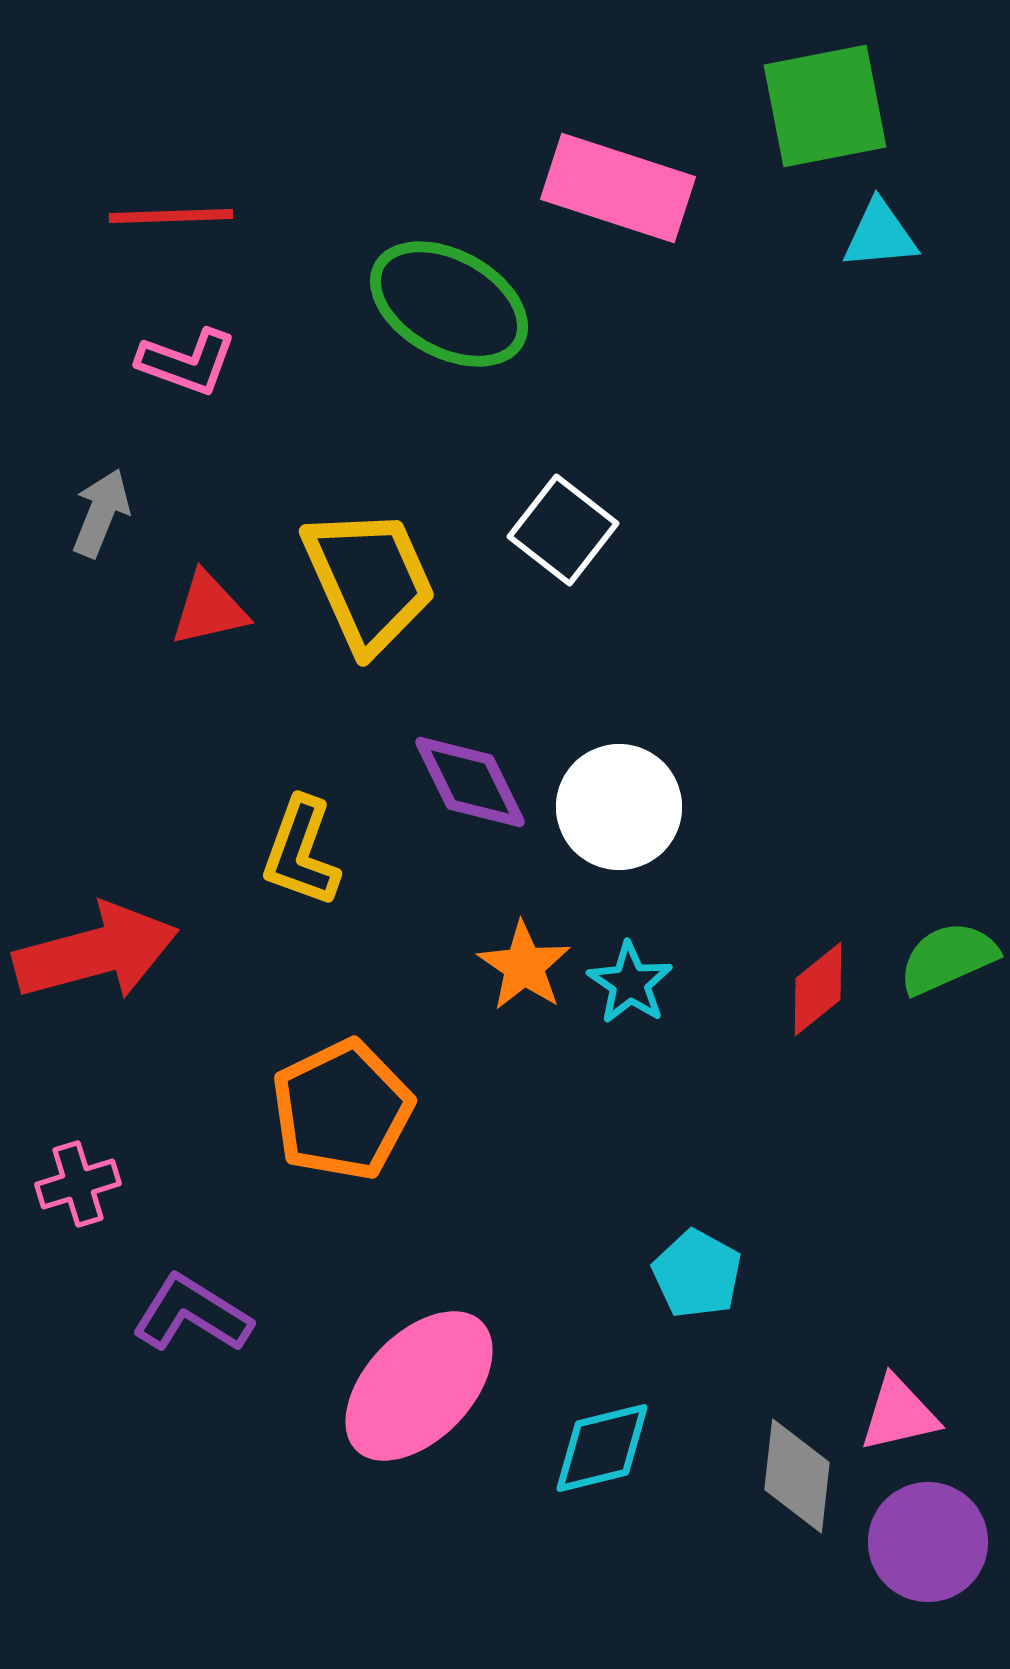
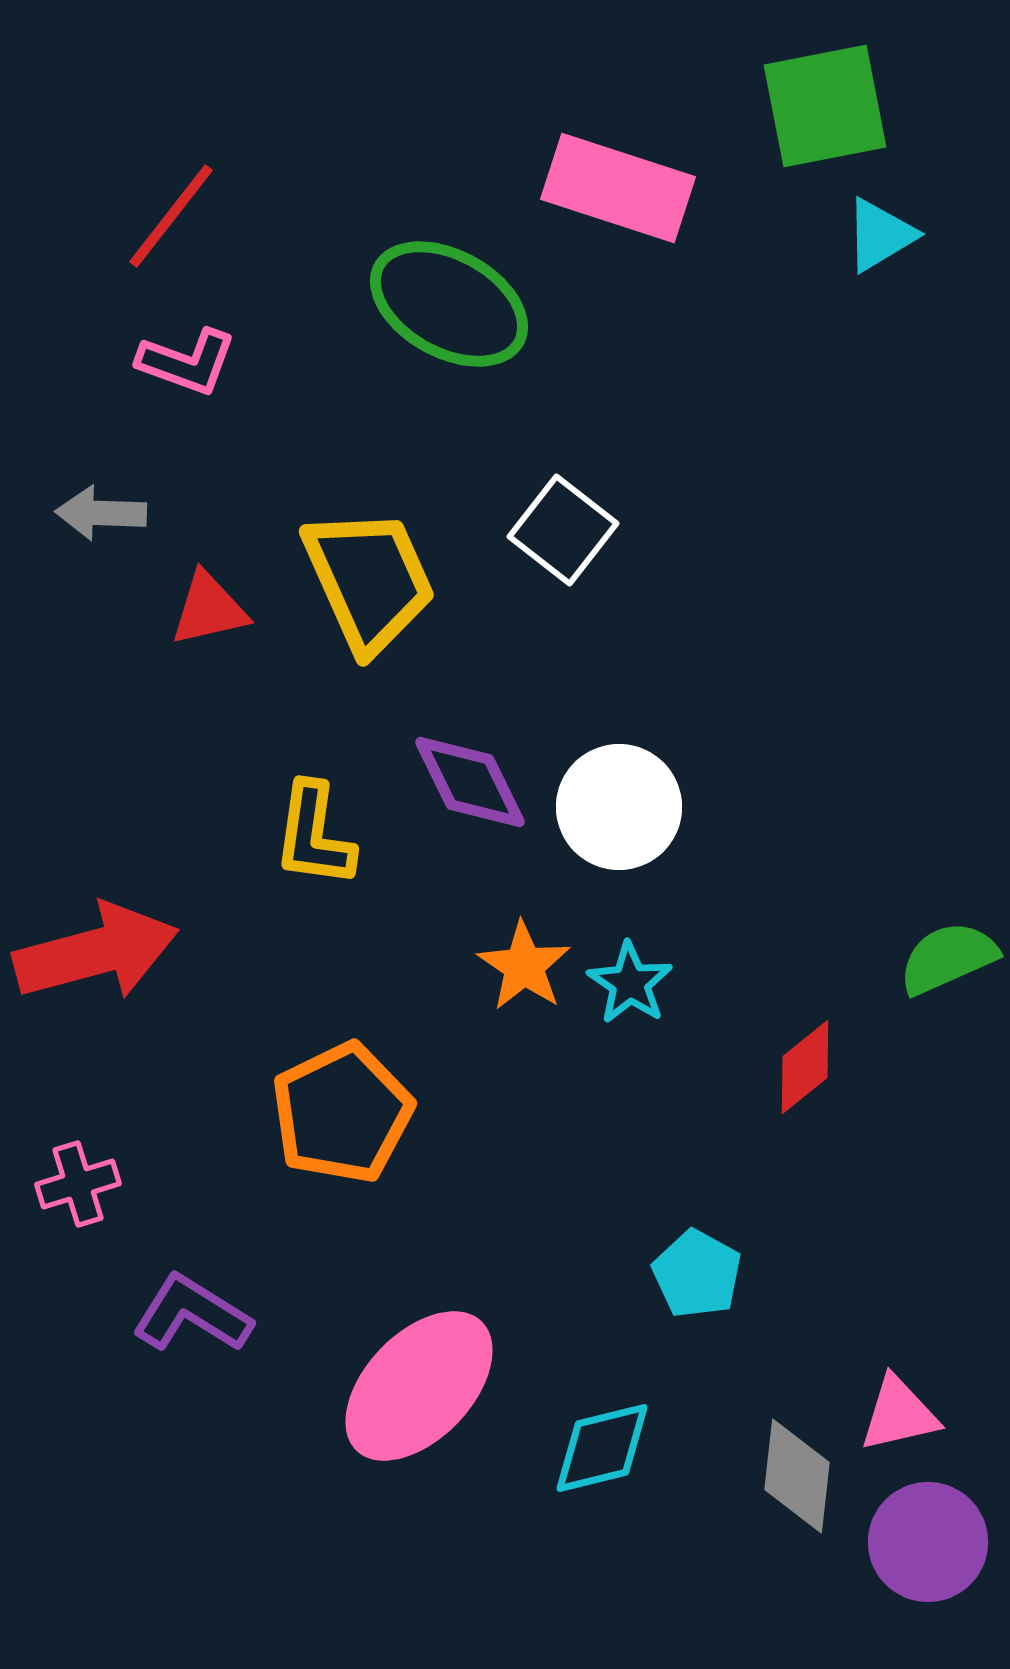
red line: rotated 50 degrees counterclockwise
cyan triangle: rotated 26 degrees counterclockwise
gray arrow: rotated 110 degrees counterclockwise
yellow L-shape: moved 13 px right, 17 px up; rotated 12 degrees counterclockwise
red diamond: moved 13 px left, 78 px down
orange pentagon: moved 3 px down
